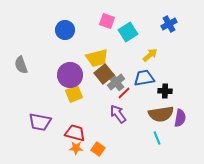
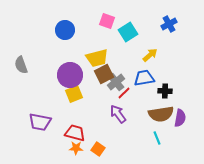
brown square: rotated 12 degrees clockwise
